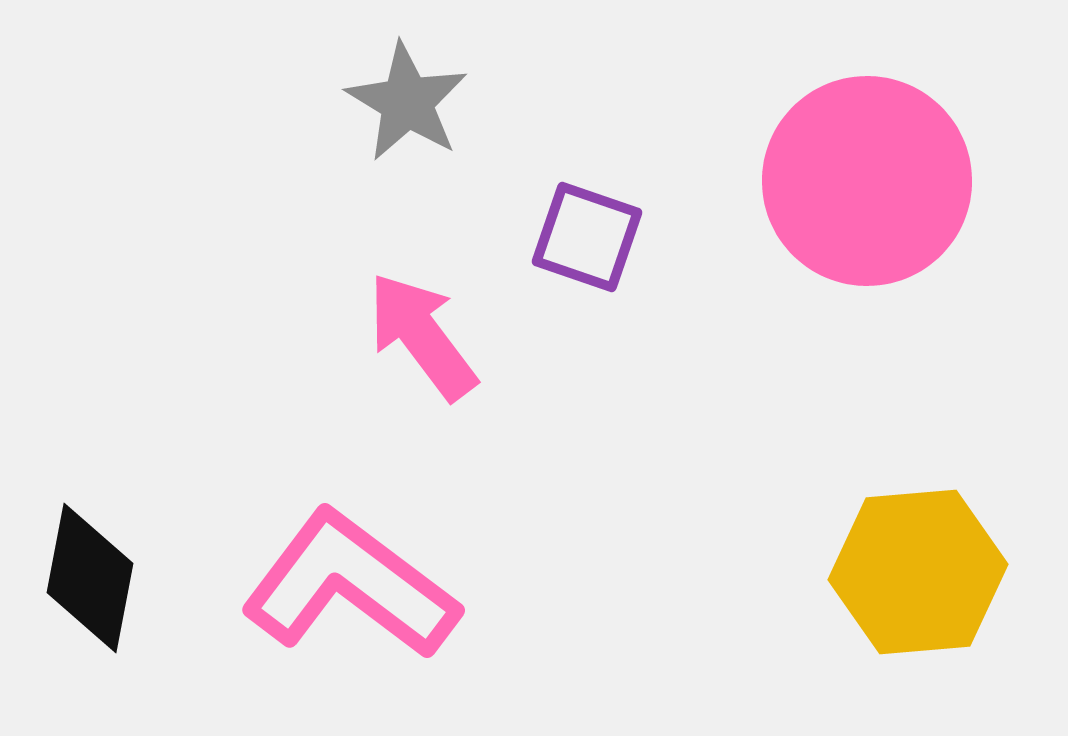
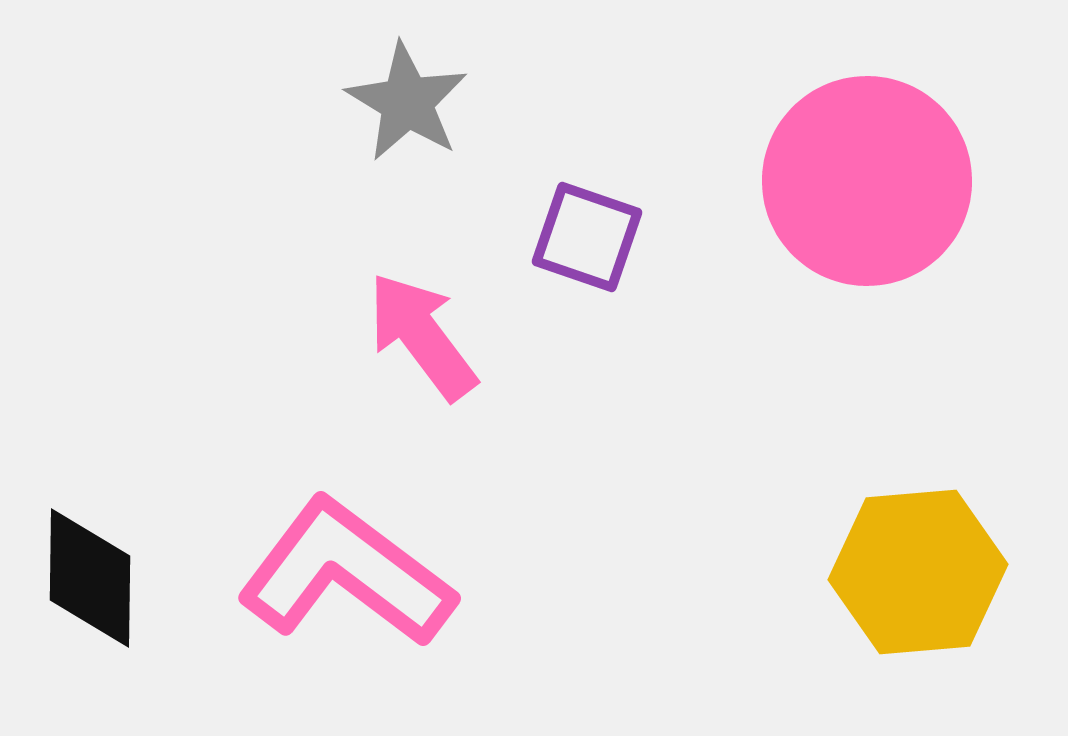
black diamond: rotated 10 degrees counterclockwise
pink L-shape: moved 4 px left, 12 px up
